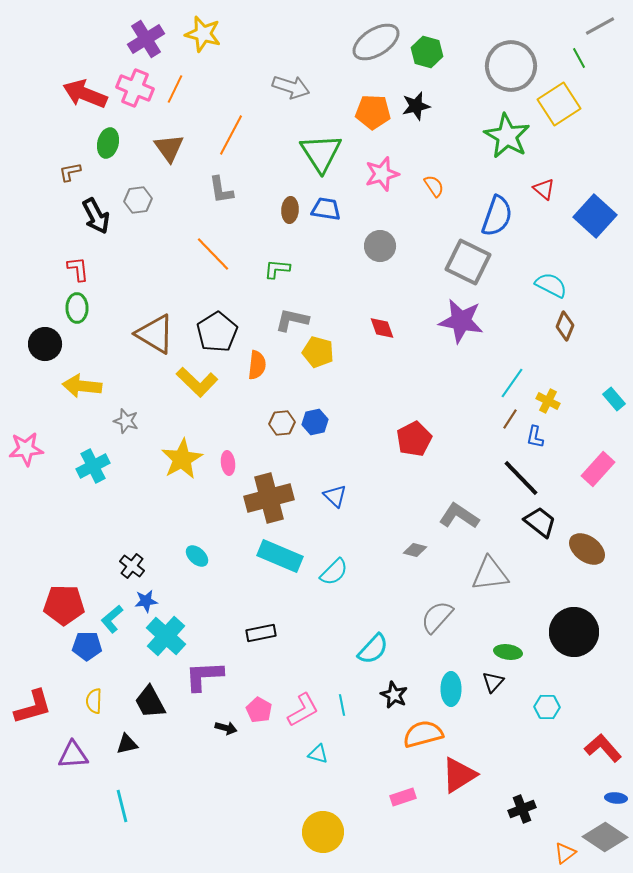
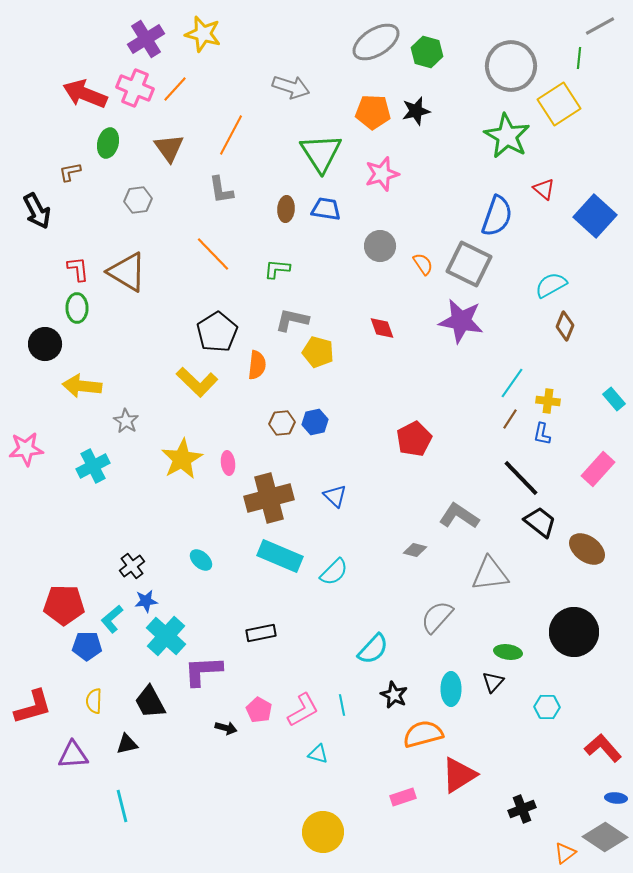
green line at (579, 58): rotated 35 degrees clockwise
orange line at (175, 89): rotated 16 degrees clockwise
black star at (416, 106): moved 5 px down
orange semicircle at (434, 186): moved 11 px left, 78 px down
brown ellipse at (290, 210): moved 4 px left, 1 px up
black arrow at (96, 216): moved 59 px left, 5 px up
gray square at (468, 262): moved 1 px right, 2 px down
cyan semicircle at (551, 285): rotated 56 degrees counterclockwise
brown triangle at (155, 334): moved 28 px left, 62 px up
yellow cross at (548, 401): rotated 20 degrees counterclockwise
gray star at (126, 421): rotated 15 degrees clockwise
blue L-shape at (535, 437): moved 7 px right, 3 px up
cyan ellipse at (197, 556): moved 4 px right, 4 px down
black cross at (132, 566): rotated 15 degrees clockwise
purple L-shape at (204, 676): moved 1 px left, 5 px up
